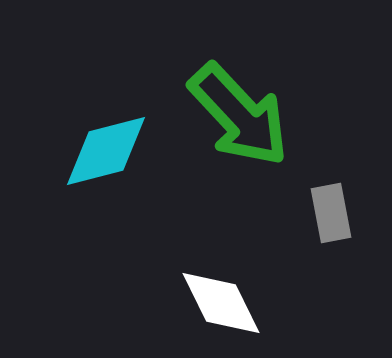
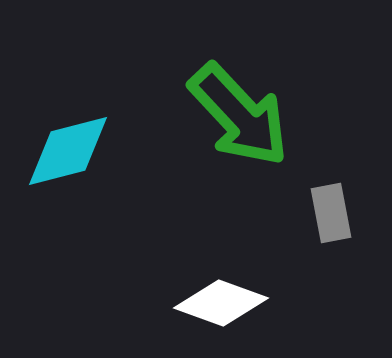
cyan diamond: moved 38 px left
white diamond: rotated 44 degrees counterclockwise
